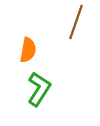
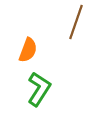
orange semicircle: rotated 10 degrees clockwise
